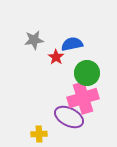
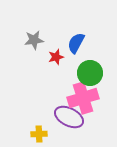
blue semicircle: moved 4 px right, 1 px up; rotated 50 degrees counterclockwise
red star: rotated 21 degrees clockwise
green circle: moved 3 px right
